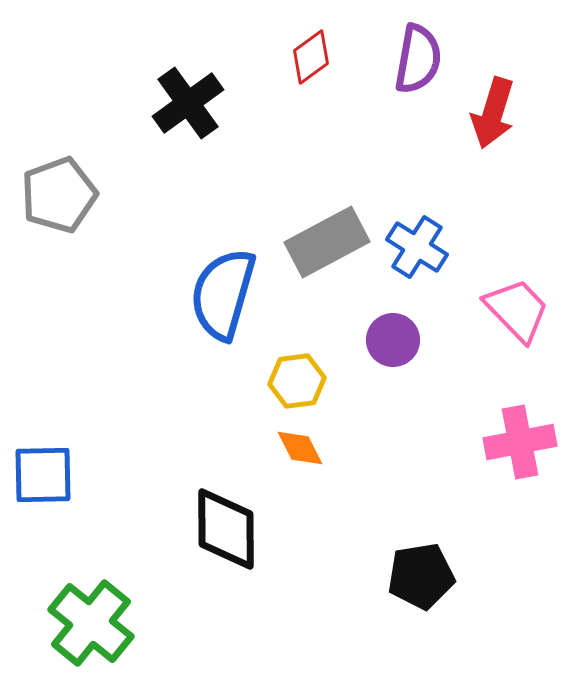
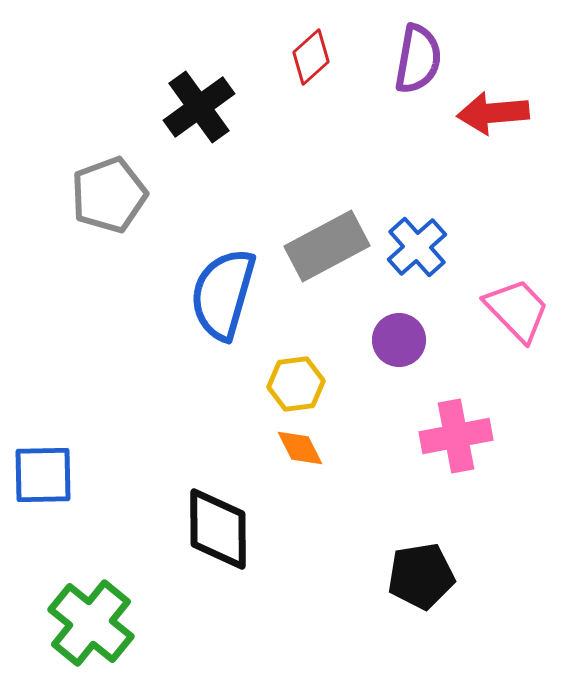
red diamond: rotated 6 degrees counterclockwise
black cross: moved 11 px right, 4 px down
red arrow: rotated 68 degrees clockwise
gray pentagon: moved 50 px right
gray rectangle: moved 4 px down
blue cross: rotated 16 degrees clockwise
purple circle: moved 6 px right
yellow hexagon: moved 1 px left, 3 px down
pink cross: moved 64 px left, 6 px up
black diamond: moved 8 px left
